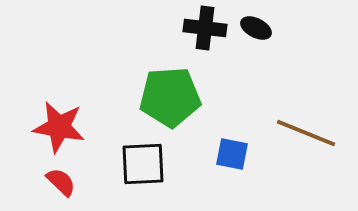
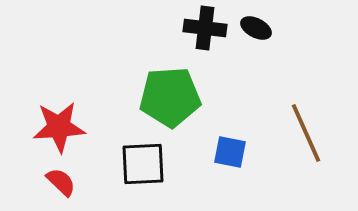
red star: rotated 14 degrees counterclockwise
brown line: rotated 44 degrees clockwise
blue square: moved 2 px left, 2 px up
